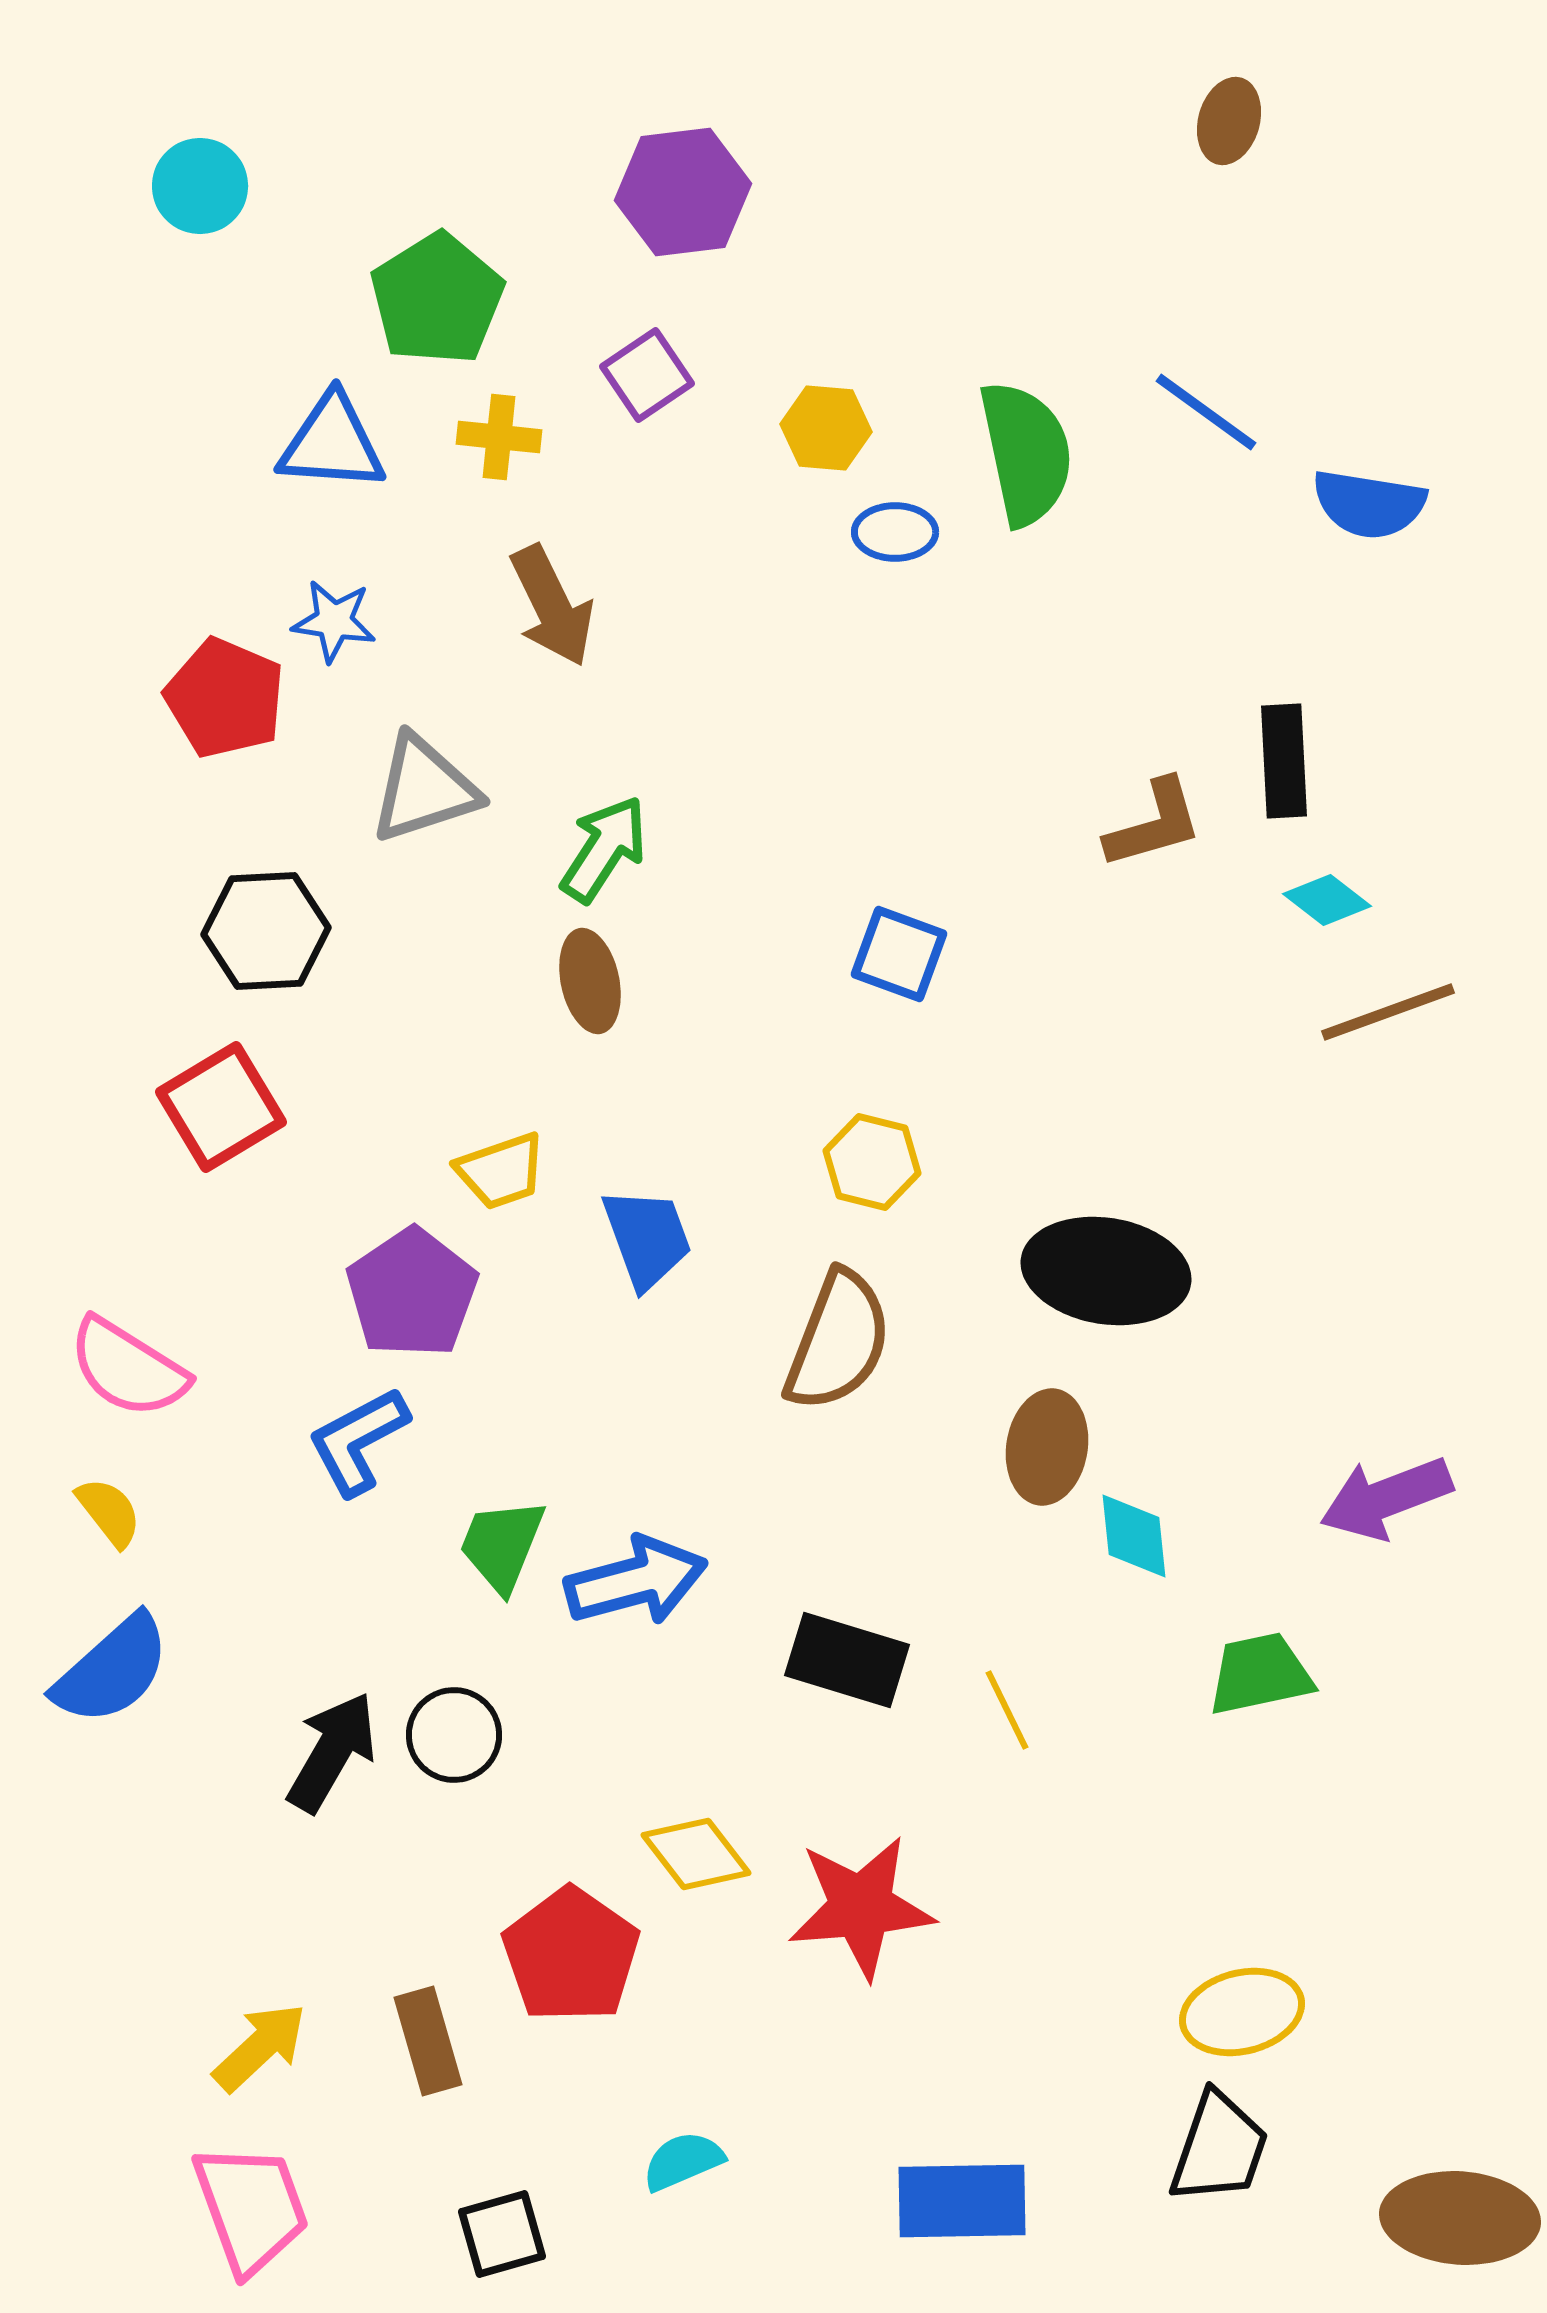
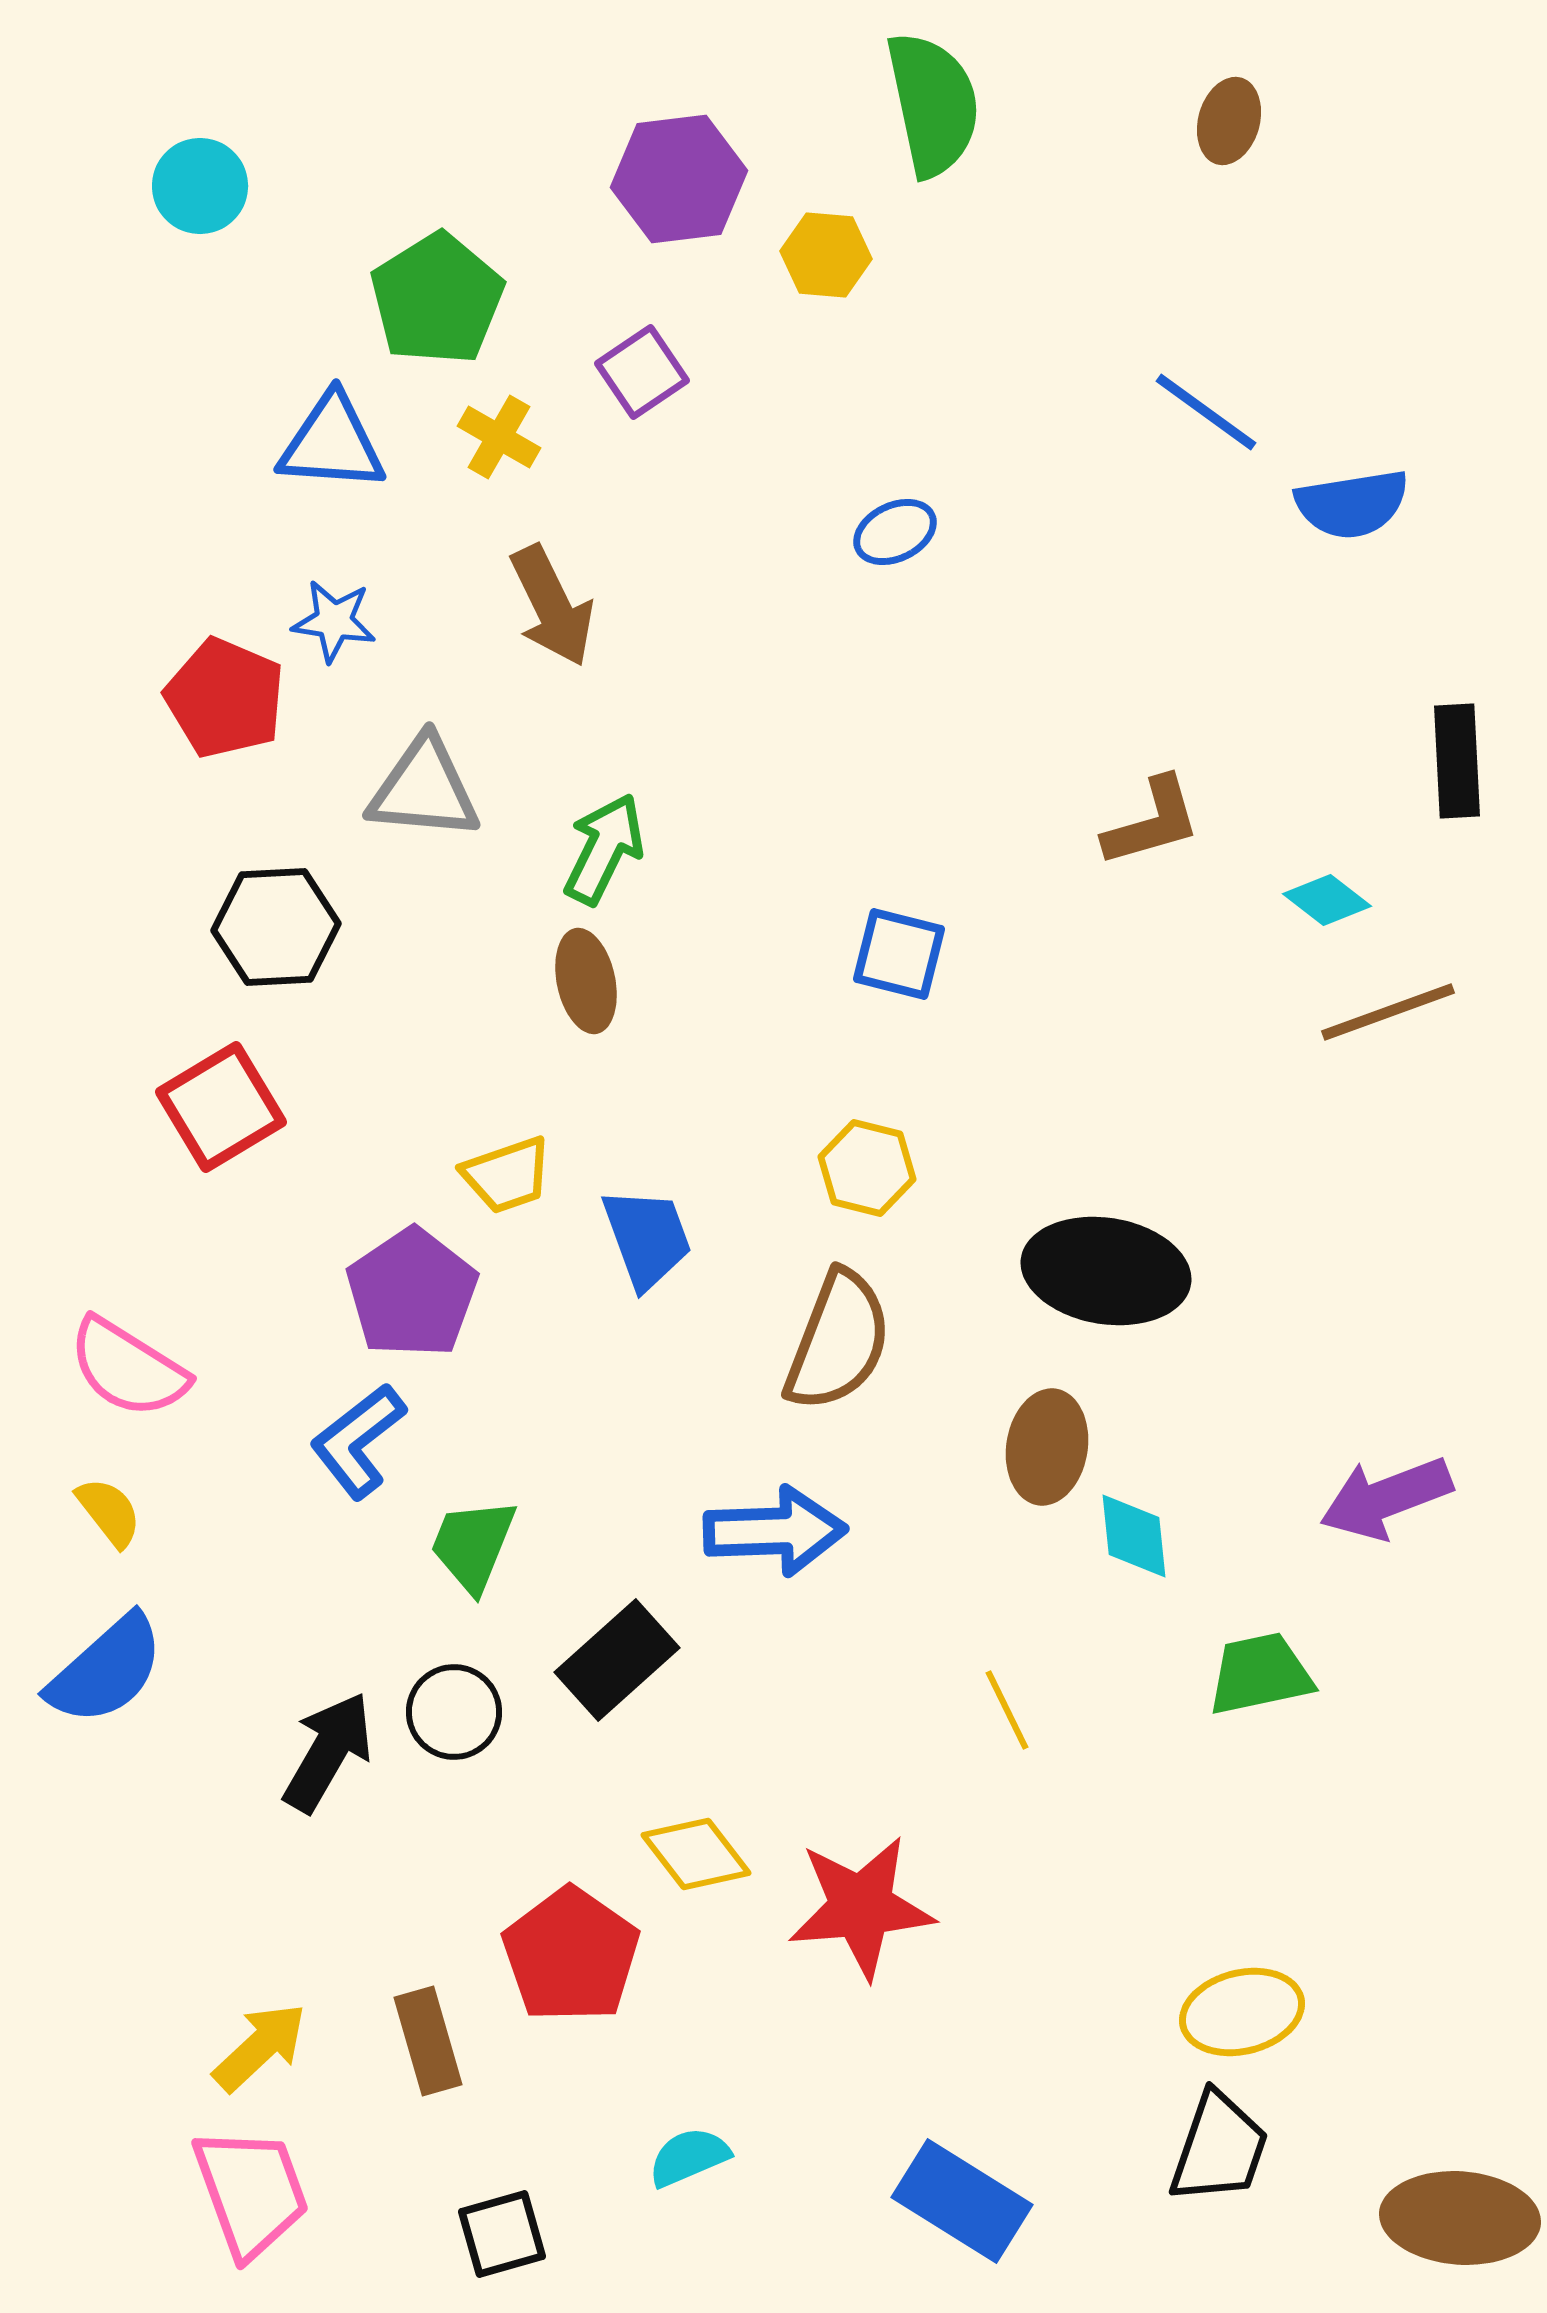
purple hexagon at (683, 192): moved 4 px left, 13 px up
purple square at (647, 375): moved 5 px left, 3 px up
yellow hexagon at (826, 428): moved 173 px up
yellow cross at (499, 437): rotated 24 degrees clockwise
green semicircle at (1026, 453): moved 93 px left, 349 px up
blue semicircle at (1369, 504): moved 17 px left; rotated 18 degrees counterclockwise
blue ellipse at (895, 532): rotated 26 degrees counterclockwise
black rectangle at (1284, 761): moved 173 px right
gray triangle at (424, 789): rotated 23 degrees clockwise
brown L-shape at (1154, 824): moved 2 px left, 2 px up
green arrow at (604, 849): rotated 7 degrees counterclockwise
black hexagon at (266, 931): moved 10 px right, 4 px up
blue square at (899, 954): rotated 6 degrees counterclockwise
brown ellipse at (590, 981): moved 4 px left
yellow hexagon at (872, 1162): moved 5 px left, 6 px down
yellow trapezoid at (501, 1171): moved 6 px right, 4 px down
blue L-shape at (358, 1441): rotated 10 degrees counterclockwise
green trapezoid at (502, 1545): moved 29 px left
blue arrow at (636, 1581): moved 139 px right, 50 px up; rotated 13 degrees clockwise
black rectangle at (847, 1660): moved 230 px left; rotated 59 degrees counterclockwise
blue semicircle at (112, 1670): moved 6 px left
black circle at (454, 1735): moved 23 px up
black arrow at (332, 1752): moved 4 px left
cyan semicircle at (683, 2161): moved 6 px right, 4 px up
blue rectangle at (962, 2201): rotated 33 degrees clockwise
pink trapezoid at (251, 2208): moved 16 px up
